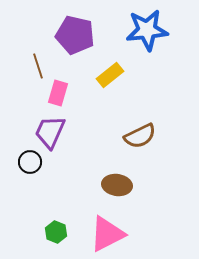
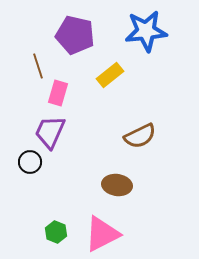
blue star: moved 1 px left, 1 px down
pink triangle: moved 5 px left
